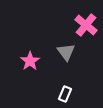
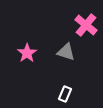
gray triangle: rotated 36 degrees counterclockwise
pink star: moved 3 px left, 8 px up
